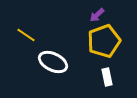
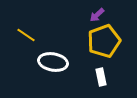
white ellipse: rotated 16 degrees counterclockwise
white rectangle: moved 6 px left
